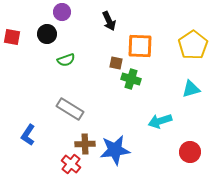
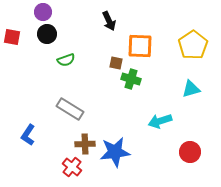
purple circle: moved 19 px left
blue star: moved 2 px down
red cross: moved 1 px right, 3 px down
